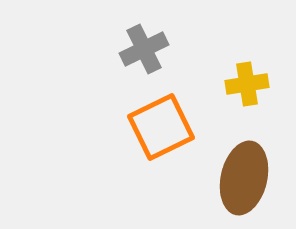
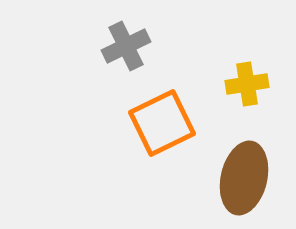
gray cross: moved 18 px left, 3 px up
orange square: moved 1 px right, 4 px up
